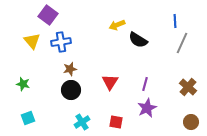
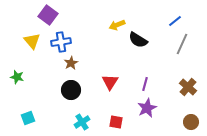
blue line: rotated 56 degrees clockwise
gray line: moved 1 px down
brown star: moved 1 px right, 6 px up; rotated 16 degrees counterclockwise
green star: moved 6 px left, 7 px up
